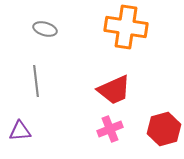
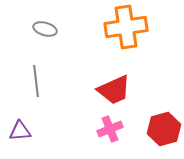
orange cross: rotated 18 degrees counterclockwise
